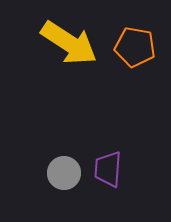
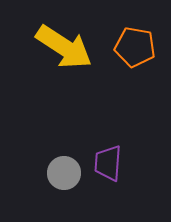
yellow arrow: moved 5 px left, 4 px down
purple trapezoid: moved 6 px up
